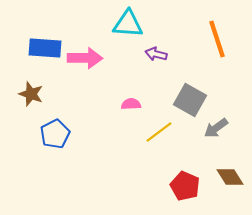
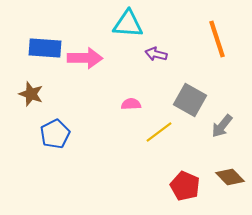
gray arrow: moved 6 px right, 2 px up; rotated 15 degrees counterclockwise
brown diamond: rotated 12 degrees counterclockwise
